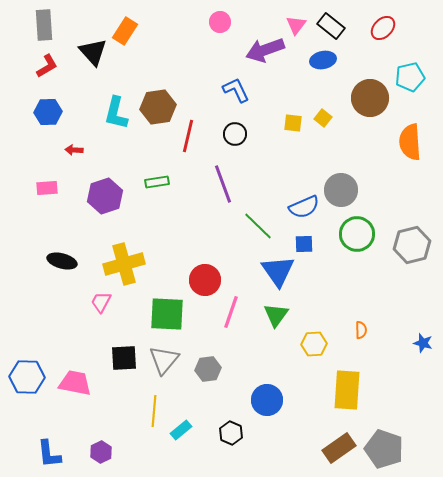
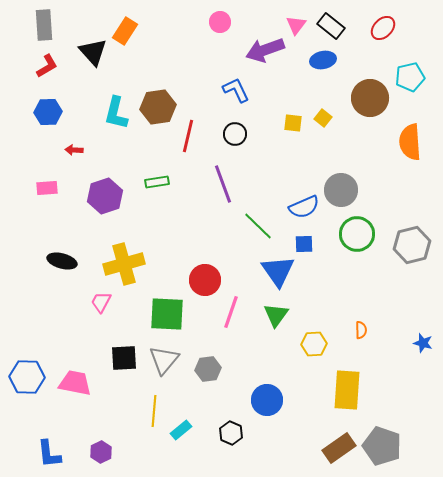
gray pentagon at (384, 449): moved 2 px left, 3 px up
